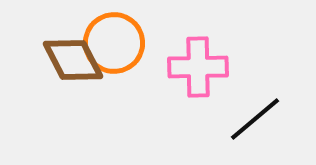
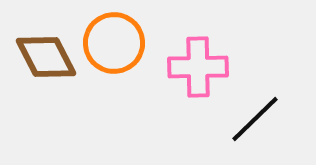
brown diamond: moved 27 px left, 3 px up
black line: rotated 4 degrees counterclockwise
